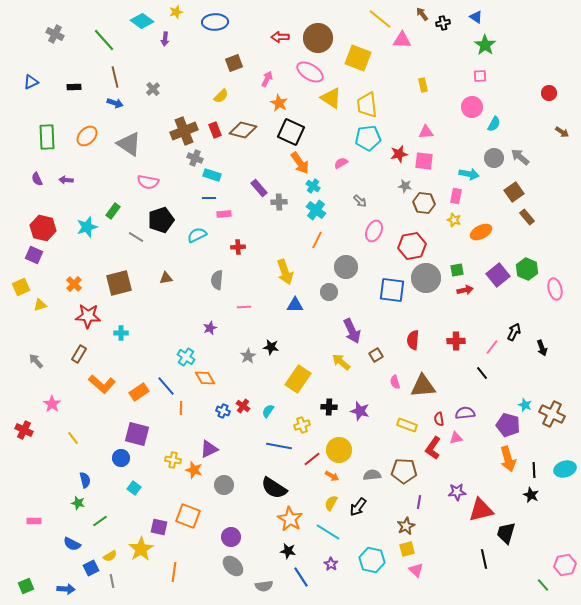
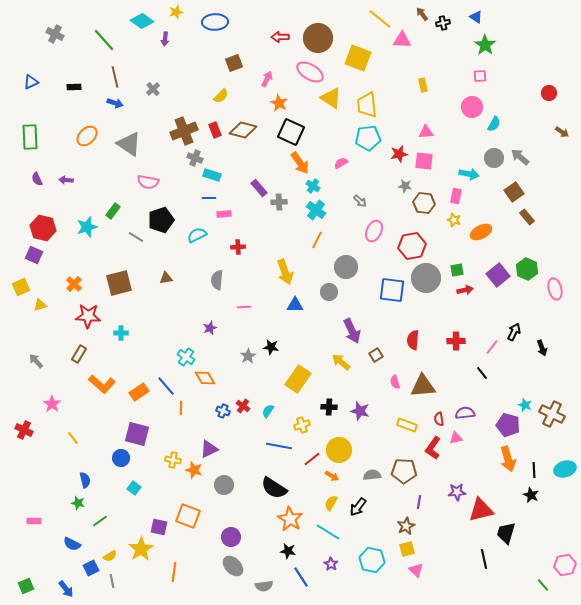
green rectangle at (47, 137): moved 17 px left
blue arrow at (66, 589): rotated 48 degrees clockwise
